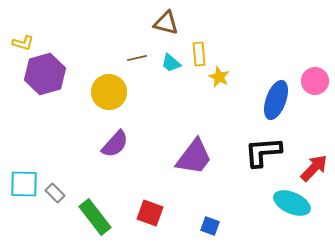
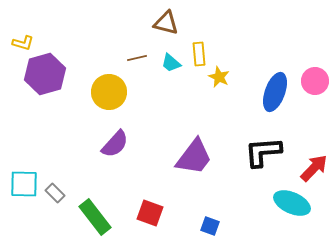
blue ellipse: moved 1 px left, 8 px up
